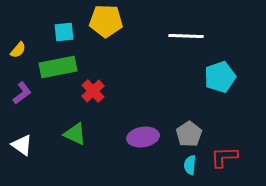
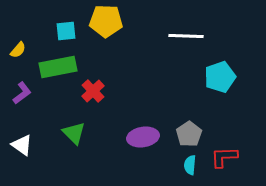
cyan square: moved 2 px right, 1 px up
green triangle: moved 1 px left, 1 px up; rotated 20 degrees clockwise
